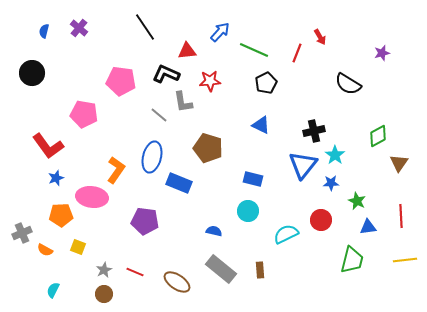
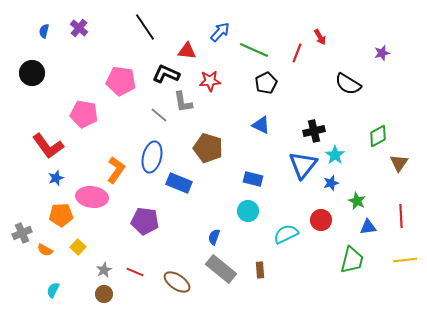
red triangle at (187, 51): rotated 12 degrees clockwise
blue star at (331, 183): rotated 14 degrees counterclockwise
blue semicircle at (214, 231): moved 6 px down; rotated 84 degrees counterclockwise
yellow square at (78, 247): rotated 21 degrees clockwise
